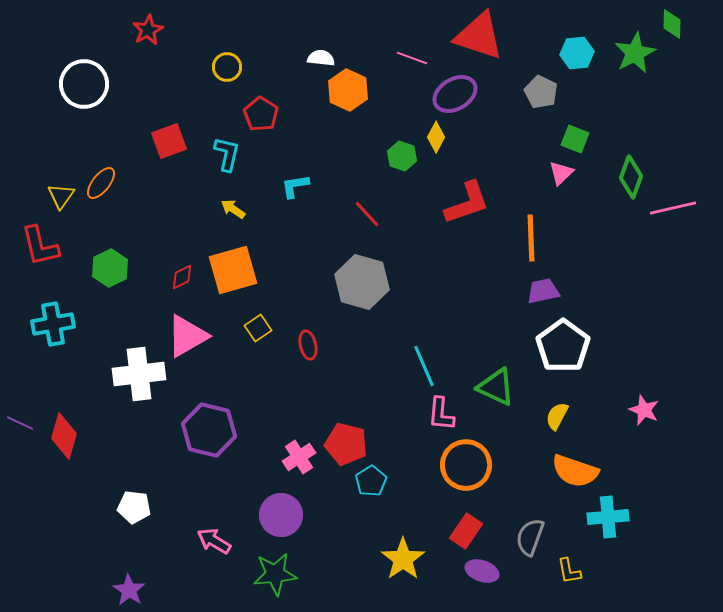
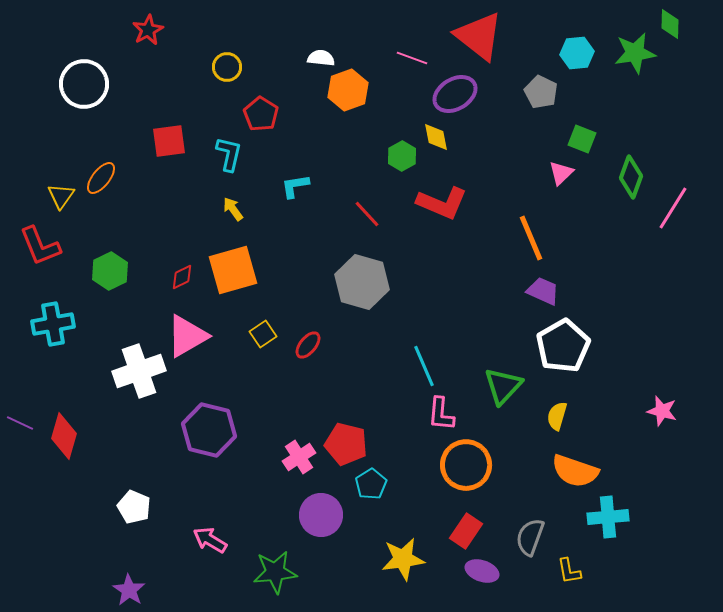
green diamond at (672, 24): moved 2 px left
red triangle at (479, 36): rotated 20 degrees clockwise
green star at (635, 53): rotated 18 degrees clockwise
orange hexagon at (348, 90): rotated 15 degrees clockwise
yellow diamond at (436, 137): rotated 40 degrees counterclockwise
green square at (575, 139): moved 7 px right
red square at (169, 141): rotated 12 degrees clockwise
cyan L-shape at (227, 154): moved 2 px right
green hexagon at (402, 156): rotated 12 degrees clockwise
orange ellipse at (101, 183): moved 5 px up
red L-shape at (467, 203): moved 25 px left; rotated 42 degrees clockwise
pink line at (673, 208): rotated 45 degrees counterclockwise
yellow arrow at (233, 209): rotated 20 degrees clockwise
orange line at (531, 238): rotated 21 degrees counterclockwise
red L-shape at (40, 246): rotated 9 degrees counterclockwise
green hexagon at (110, 268): moved 3 px down
purple trapezoid at (543, 291): rotated 36 degrees clockwise
yellow square at (258, 328): moved 5 px right, 6 px down
red ellipse at (308, 345): rotated 52 degrees clockwise
white pentagon at (563, 346): rotated 6 degrees clockwise
white cross at (139, 374): moved 3 px up; rotated 12 degrees counterclockwise
green triangle at (496, 387): moved 7 px right, 1 px up; rotated 48 degrees clockwise
pink star at (644, 410): moved 18 px right, 1 px down; rotated 8 degrees counterclockwise
yellow semicircle at (557, 416): rotated 12 degrees counterclockwise
cyan pentagon at (371, 481): moved 3 px down
white pentagon at (134, 507): rotated 16 degrees clockwise
purple circle at (281, 515): moved 40 px right
pink arrow at (214, 541): moved 4 px left, 1 px up
yellow star at (403, 559): rotated 27 degrees clockwise
green star at (275, 574): moved 2 px up
